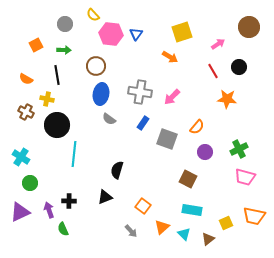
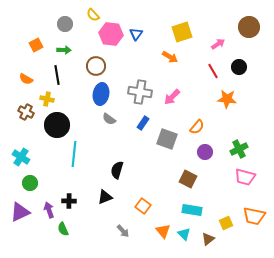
orange triangle at (162, 227): moved 1 px right, 4 px down; rotated 28 degrees counterclockwise
gray arrow at (131, 231): moved 8 px left
